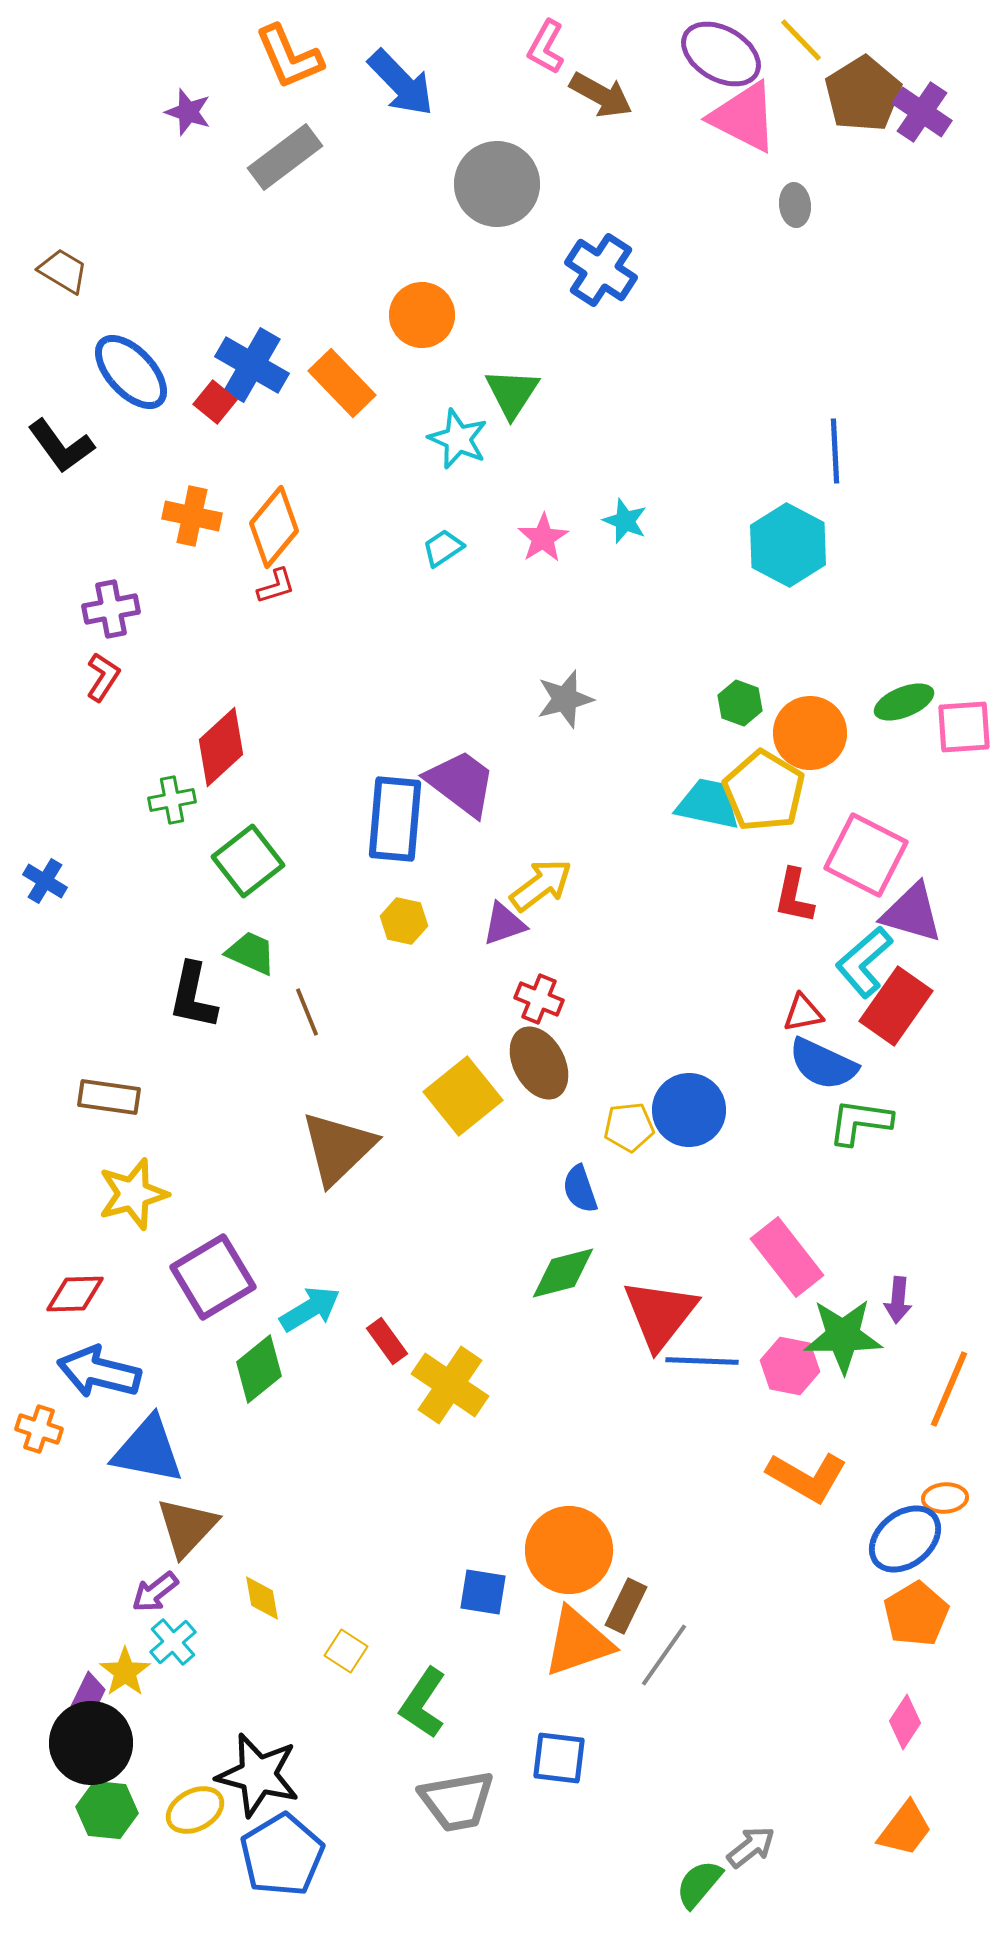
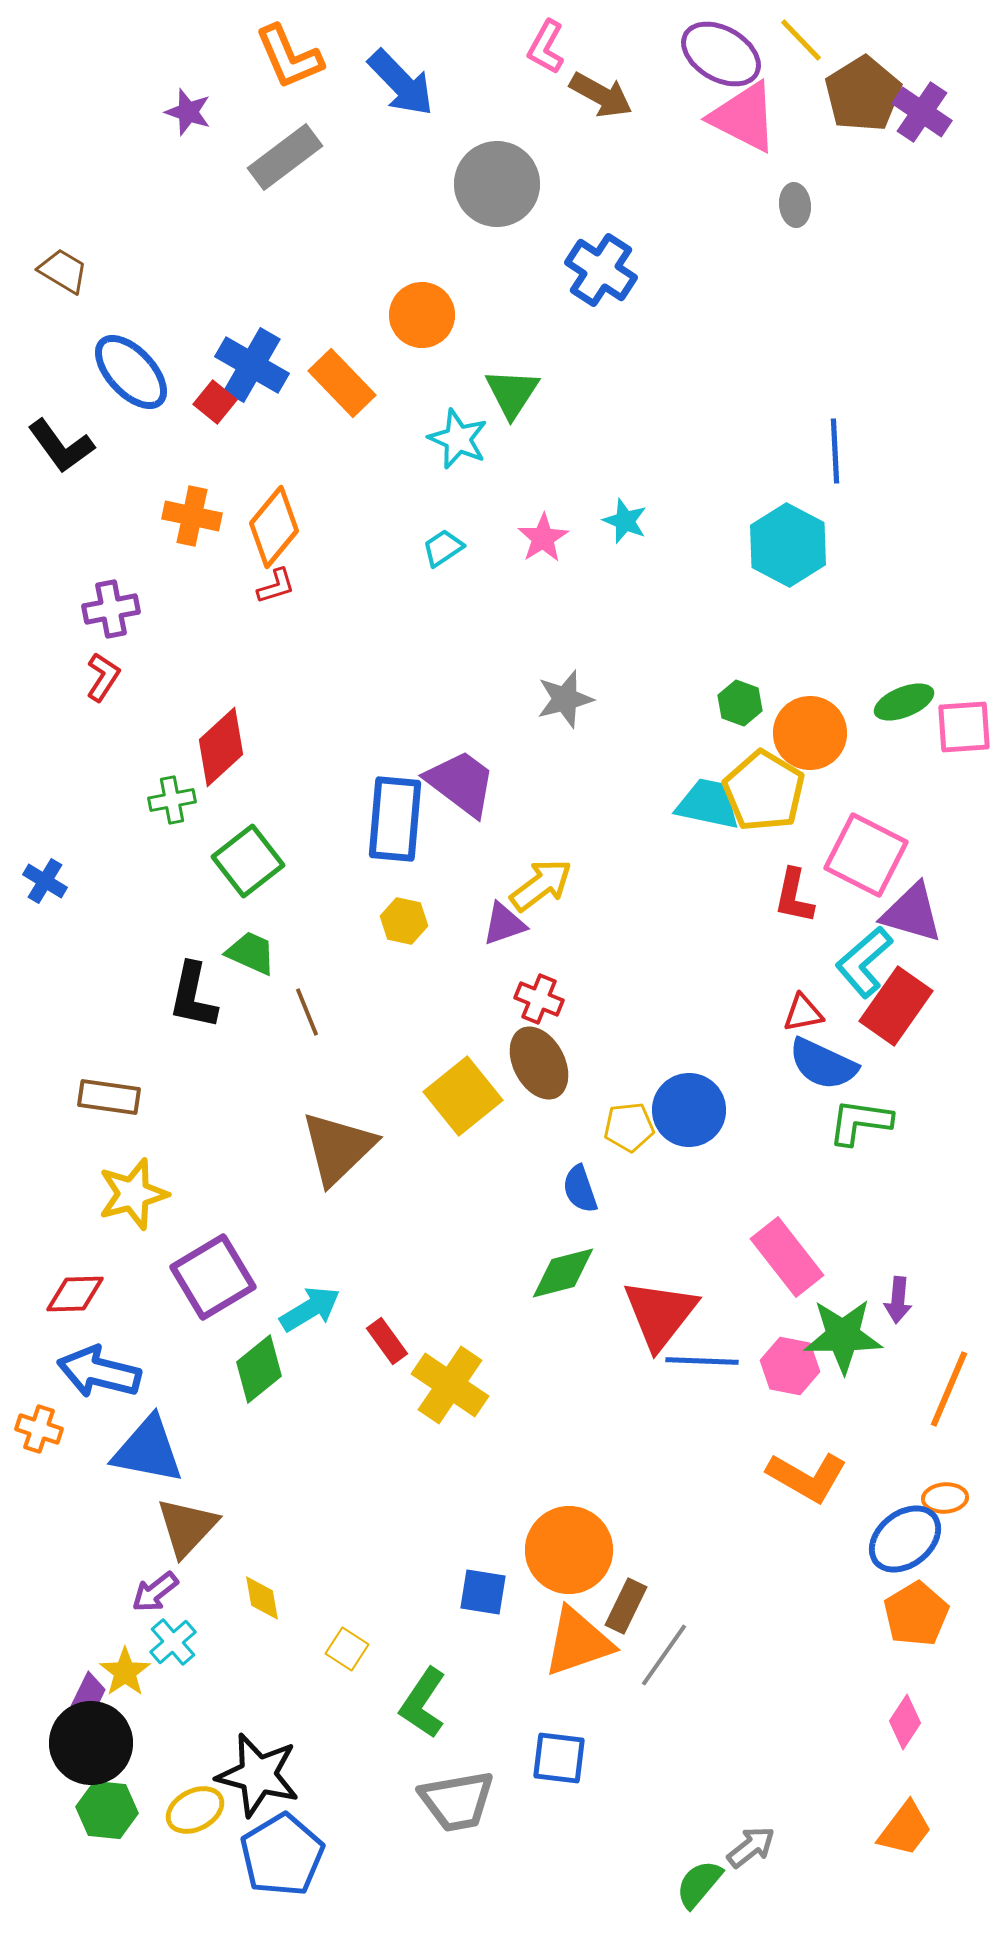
yellow square at (346, 1651): moved 1 px right, 2 px up
